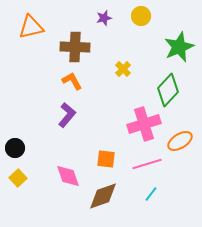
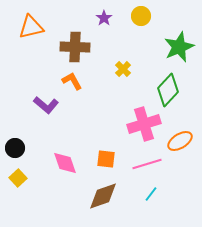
purple star: rotated 21 degrees counterclockwise
purple L-shape: moved 21 px left, 10 px up; rotated 90 degrees clockwise
pink diamond: moved 3 px left, 13 px up
